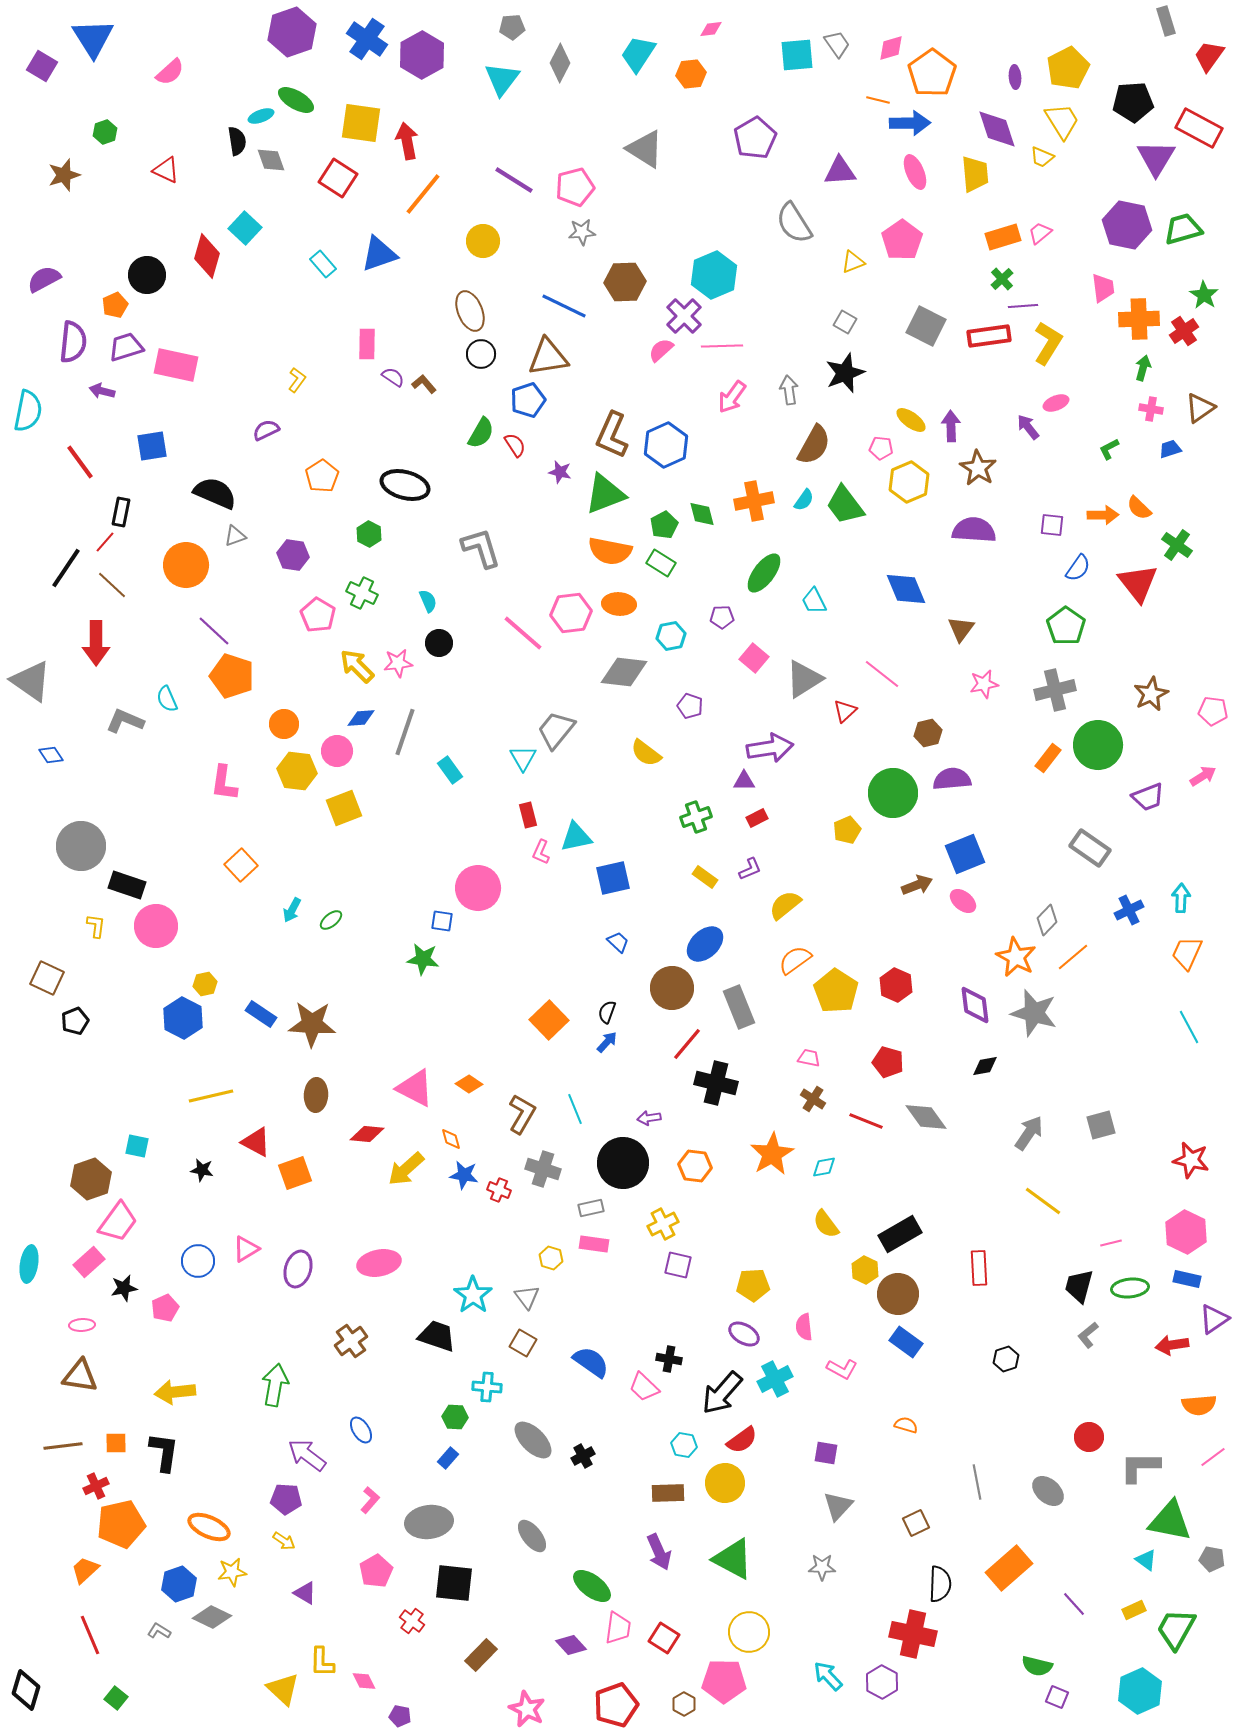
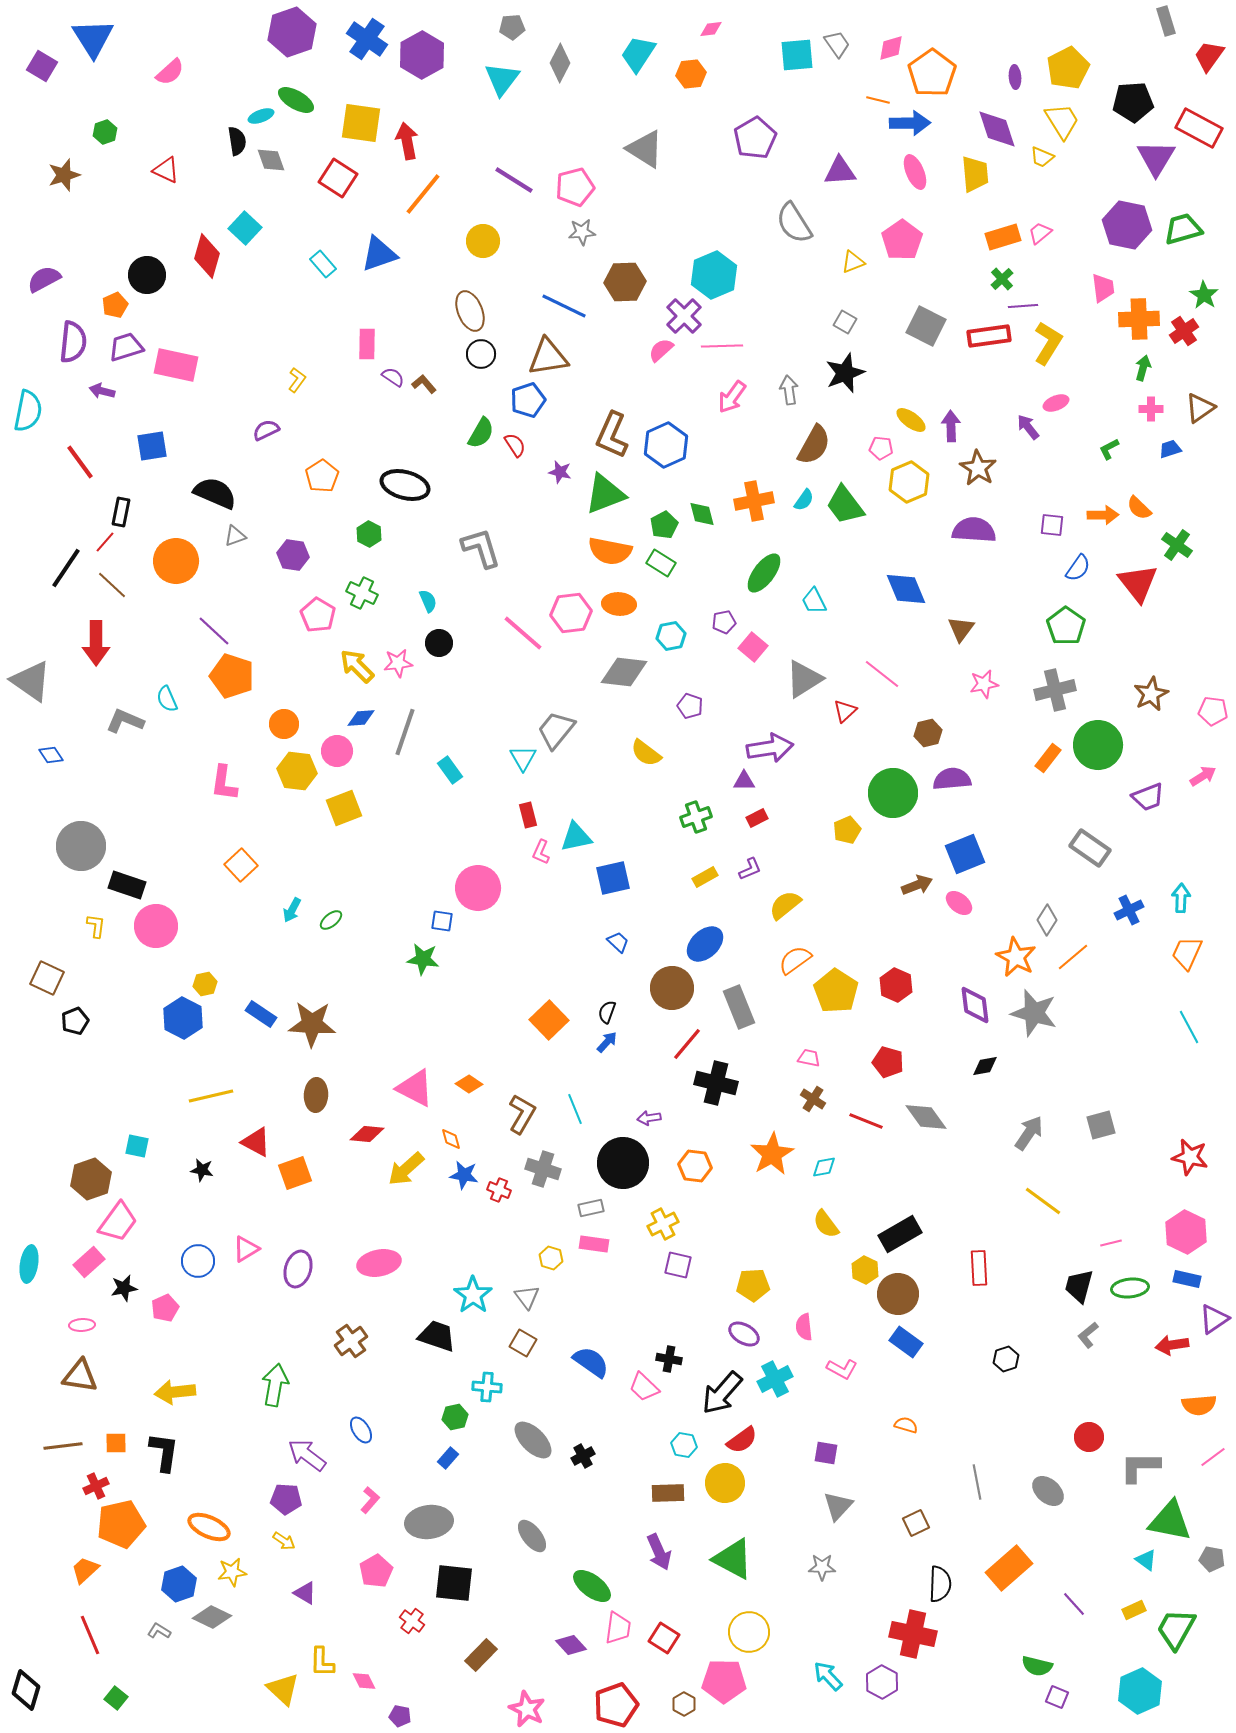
pink cross at (1151, 409): rotated 10 degrees counterclockwise
orange circle at (186, 565): moved 10 px left, 4 px up
purple pentagon at (722, 617): moved 2 px right, 5 px down; rotated 10 degrees counterclockwise
pink square at (754, 658): moved 1 px left, 11 px up
yellow rectangle at (705, 877): rotated 65 degrees counterclockwise
pink ellipse at (963, 901): moved 4 px left, 2 px down
gray diamond at (1047, 920): rotated 12 degrees counterclockwise
red star at (1191, 1160): moved 1 px left, 3 px up
green hexagon at (455, 1417): rotated 15 degrees counterclockwise
